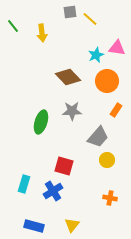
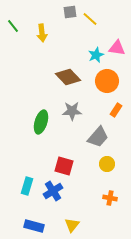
yellow circle: moved 4 px down
cyan rectangle: moved 3 px right, 2 px down
